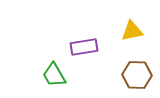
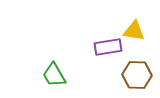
yellow triangle: moved 2 px right; rotated 20 degrees clockwise
purple rectangle: moved 24 px right
